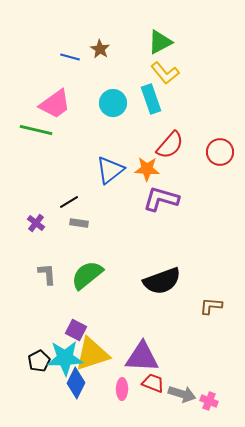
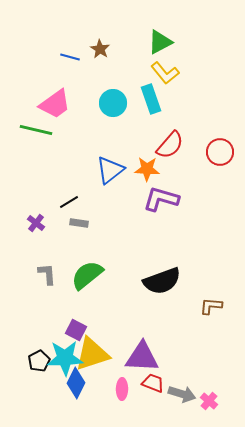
pink cross: rotated 18 degrees clockwise
